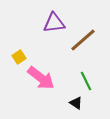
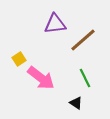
purple triangle: moved 1 px right, 1 px down
yellow square: moved 2 px down
green line: moved 1 px left, 3 px up
